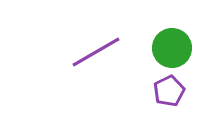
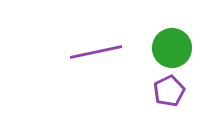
purple line: rotated 18 degrees clockwise
